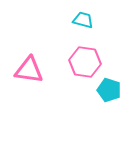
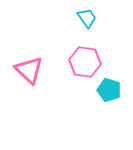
cyan trapezoid: moved 4 px right, 2 px up; rotated 40 degrees clockwise
pink triangle: rotated 36 degrees clockwise
